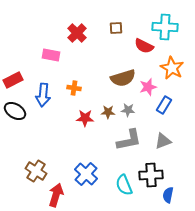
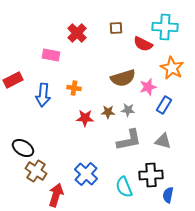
red semicircle: moved 1 px left, 2 px up
black ellipse: moved 8 px right, 37 px down
gray triangle: rotated 36 degrees clockwise
cyan semicircle: moved 2 px down
